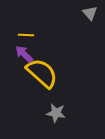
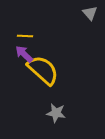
yellow line: moved 1 px left, 1 px down
yellow semicircle: moved 1 px right, 3 px up
